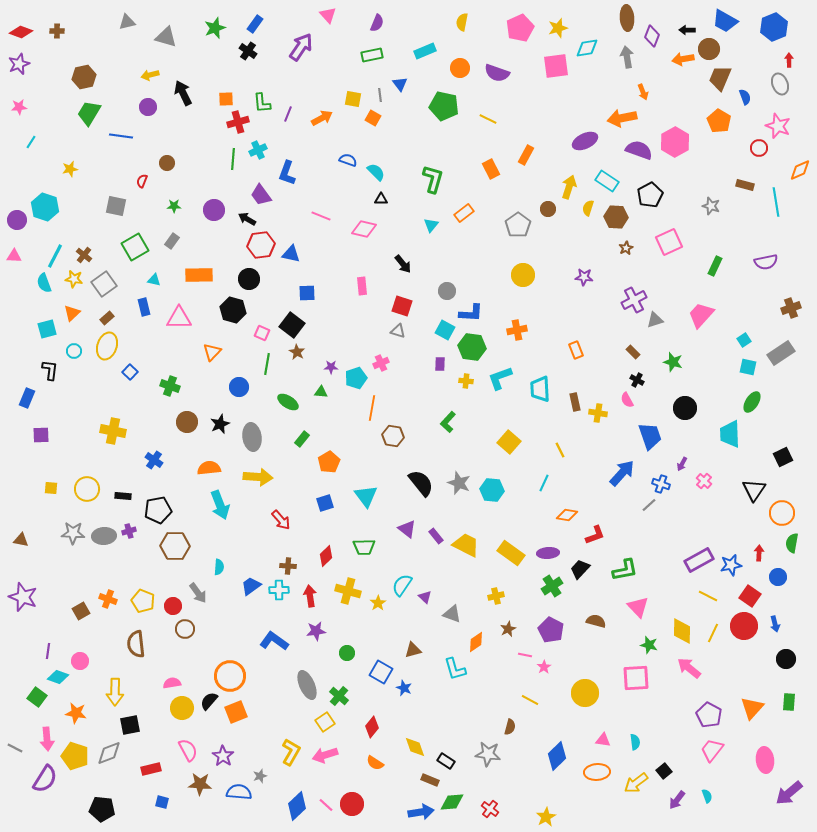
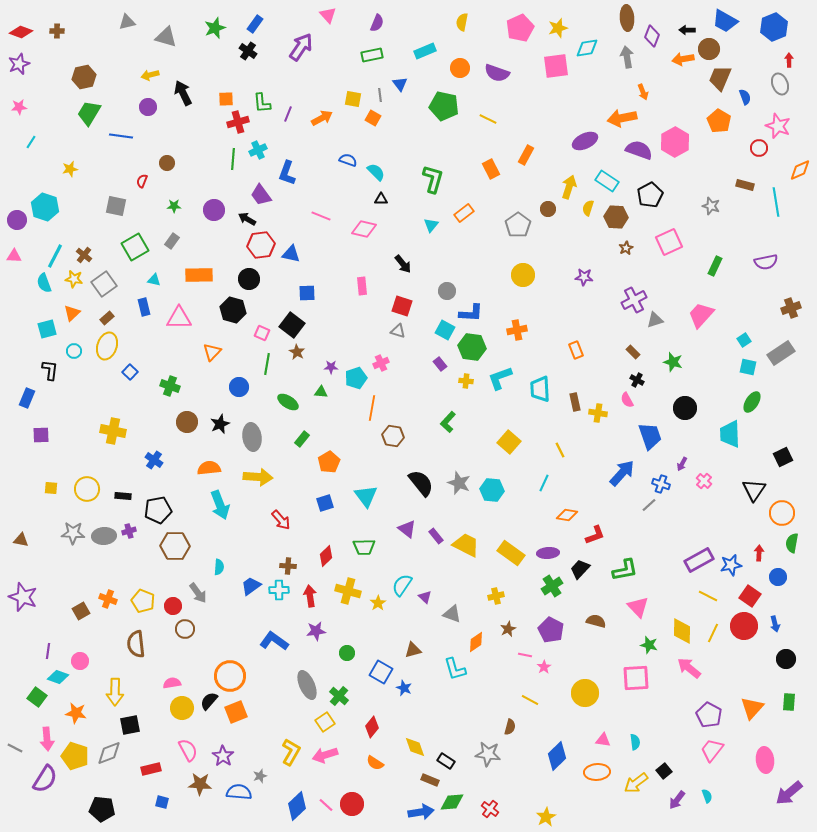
purple rectangle at (440, 364): rotated 40 degrees counterclockwise
